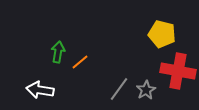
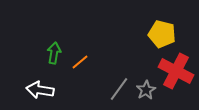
green arrow: moved 4 px left, 1 px down
red cross: moved 2 px left; rotated 16 degrees clockwise
